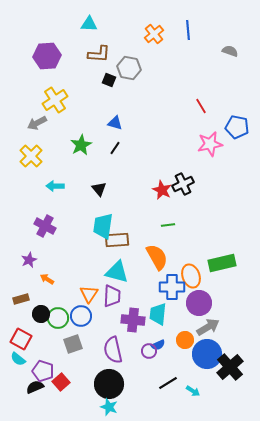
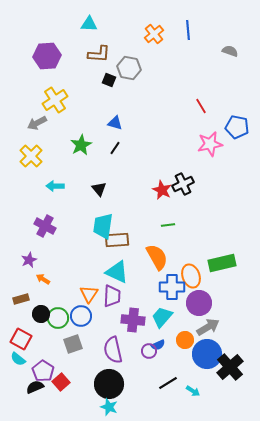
cyan triangle at (117, 272): rotated 10 degrees clockwise
orange arrow at (47, 279): moved 4 px left
cyan trapezoid at (158, 314): moved 4 px right, 3 px down; rotated 35 degrees clockwise
purple pentagon at (43, 371): rotated 15 degrees clockwise
